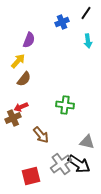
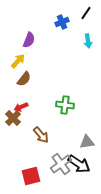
brown cross: rotated 21 degrees counterclockwise
gray triangle: rotated 21 degrees counterclockwise
